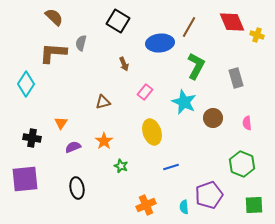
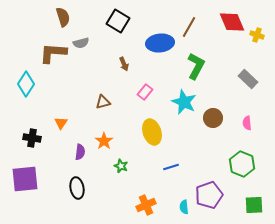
brown semicircle: moved 9 px right; rotated 30 degrees clockwise
gray semicircle: rotated 119 degrees counterclockwise
gray rectangle: moved 12 px right, 1 px down; rotated 30 degrees counterclockwise
purple semicircle: moved 7 px right, 5 px down; rotated 119 degrees clockwise
